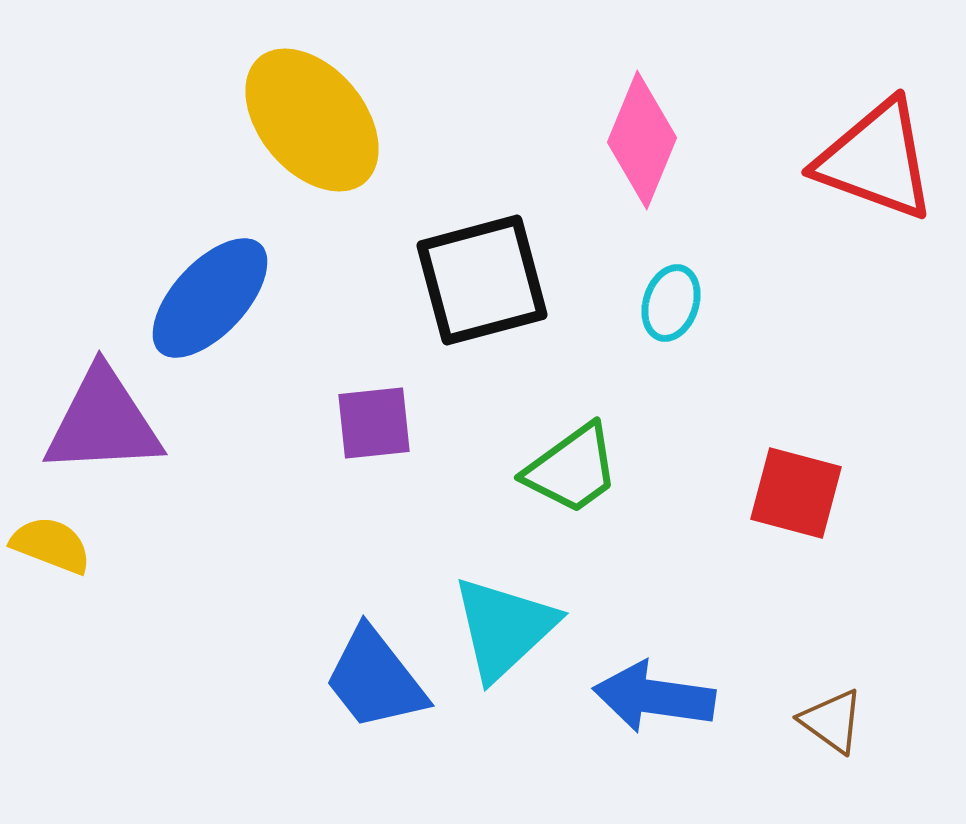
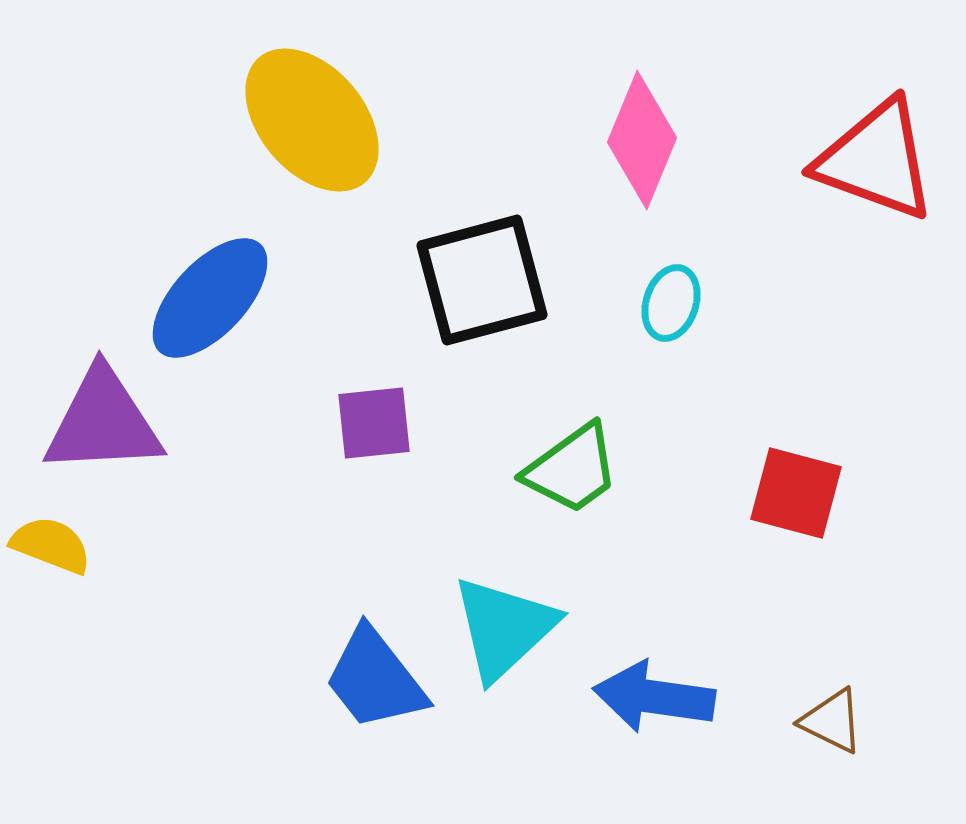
brown triangle: rotated 10 degrees counterclockwise
